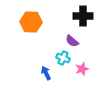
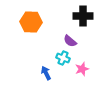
purple semicircle: moved 2 px left
